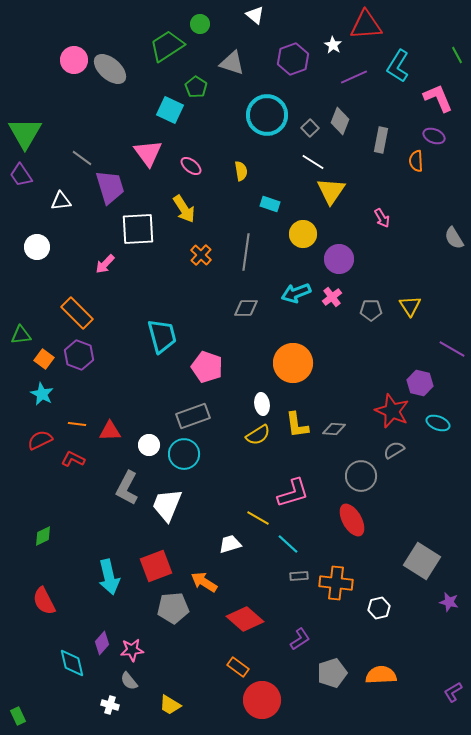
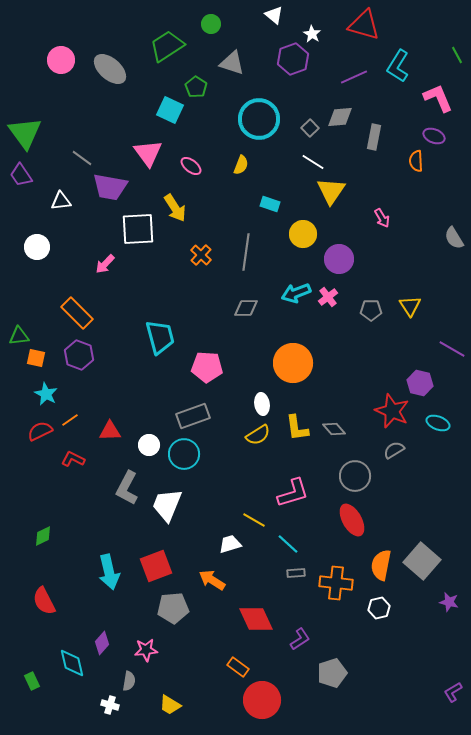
white triangle at (255, 15): moved 19 px right
green circle at (200, 24): moved 11 px right
red triangle at (366, 25): moved 2 px left; rotated 20 degrees clockwise
white star at (333, 45): moved 21 px left, 11 px up
pink circle at (74, 60): moved 13 px left
cyan circle at (267, 115): moved 8 px left, 4 px down
gray diamond at (340, 121): moved 4 px up; rotated 64 degrees clockwise
green triangle at (25, 133): rotated 6 degrees counterclockwise
gray rectangle at (381, 140): moved 7 px left, 3 px up
yellow semicircle at (241, 171): moved 6 px up; rotated 30 degrees clockwise
purple trapezoid at (110, 187): rotated 117 degrees clockwise
yellow arrow at (184, 209): moved 9 px left, 1 px up
pink cross at (332, 297): moved 4 px left
green triangle at (21, 335): moved 2 px left, 1 px down
cyan trapezoid at (162, 336): moved 2 px left, 1 px down
orange square at (44, 359): moved 8 px left, 1 px up; rotated 24 degrees counterclockwise
pink pentagon at (207, 367): rotated 16 degrees counterclockwise
cyan star at (42, 394): moved 4 px right
orange line at (77, 424): moved 7 px left, 4 px up; rotated 42 degrees counterclockwise
yellow L-shape at (297, 425): moved 3 px down
gray diamond at (334, 429): rotated 45 degrees clockwise
red semicircle at (40, 440): moved 9 px up
gray circle at (361, 476): moved 6 px left
yellow line at (258, 518): moved 4 px left, 2 px down
gray square at (422, 561): rotated 9 degrees clockwise
gray rectangle at (299, 576): moved 3 px left, 3 px up
cyan arrow at (109, 577): moved 5 px up
orange arrow at (204, 582): moved 8 px right, 2 px up
red diamond at (245, 619): moved 11 px right; rotated 24 degrees clockwise
pink star at (132, 650): moved 14 px right
orange semicircle at (381, 675): moved 110 px up; rotated 76 degrees counterclockwise
gray semicircle at (129, 681): rotated 132 degrees counterclockwise
green rectangle at (18, 716): moved 14 px right, 35 px up
